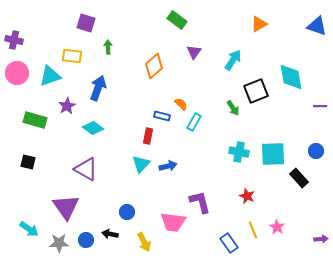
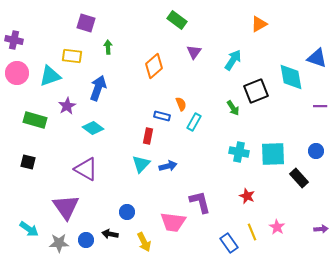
blue triangle at (317, 26): moved 32 px down
orange semicircle at (181, 104): rotated 24 degrees clockwise
yellow line at (253, 230): moved 1 px left, 2 px down
purple arrow at (321, 239): moved 10 px up
